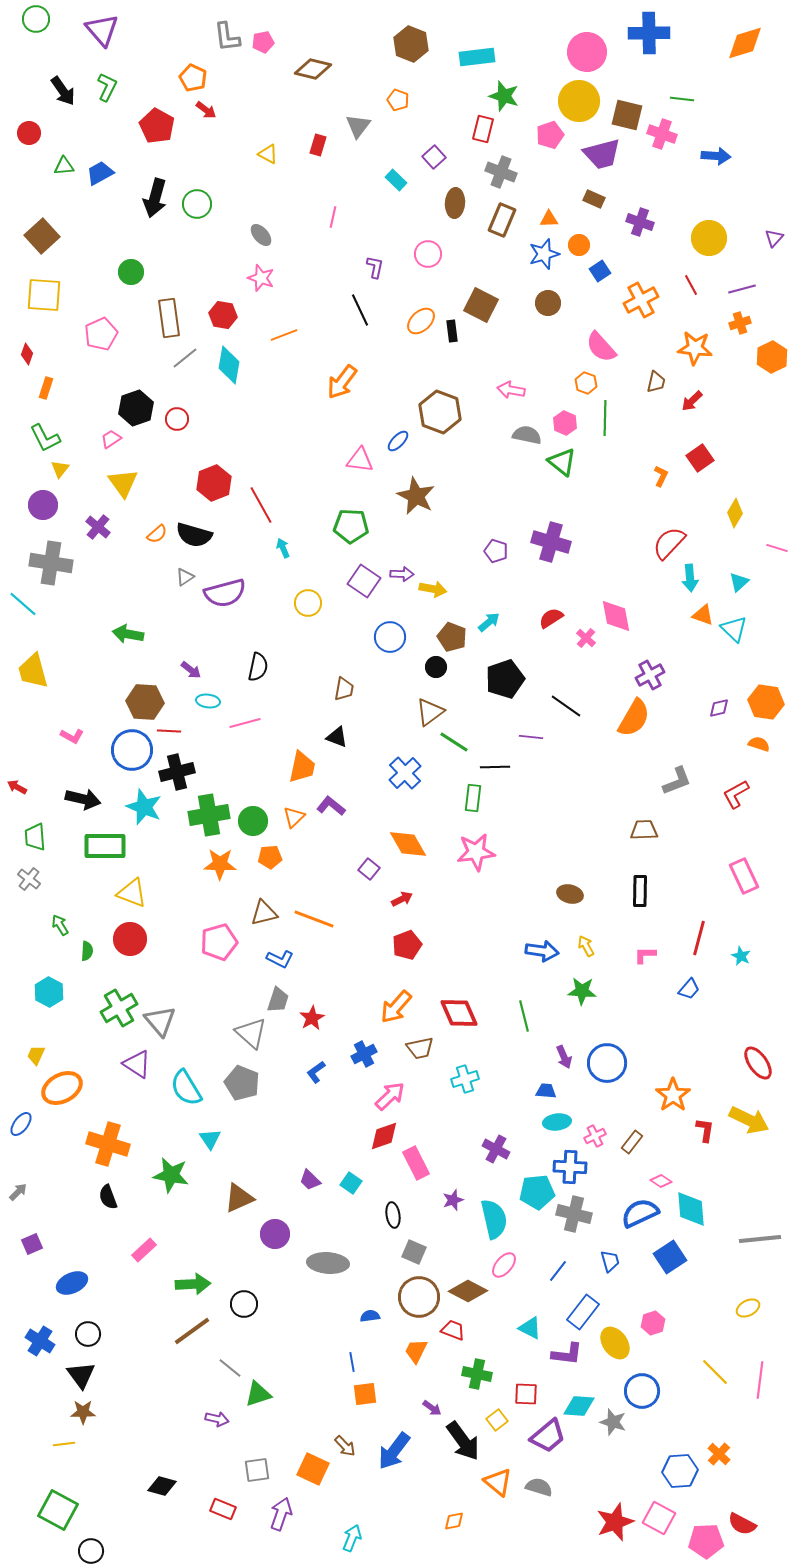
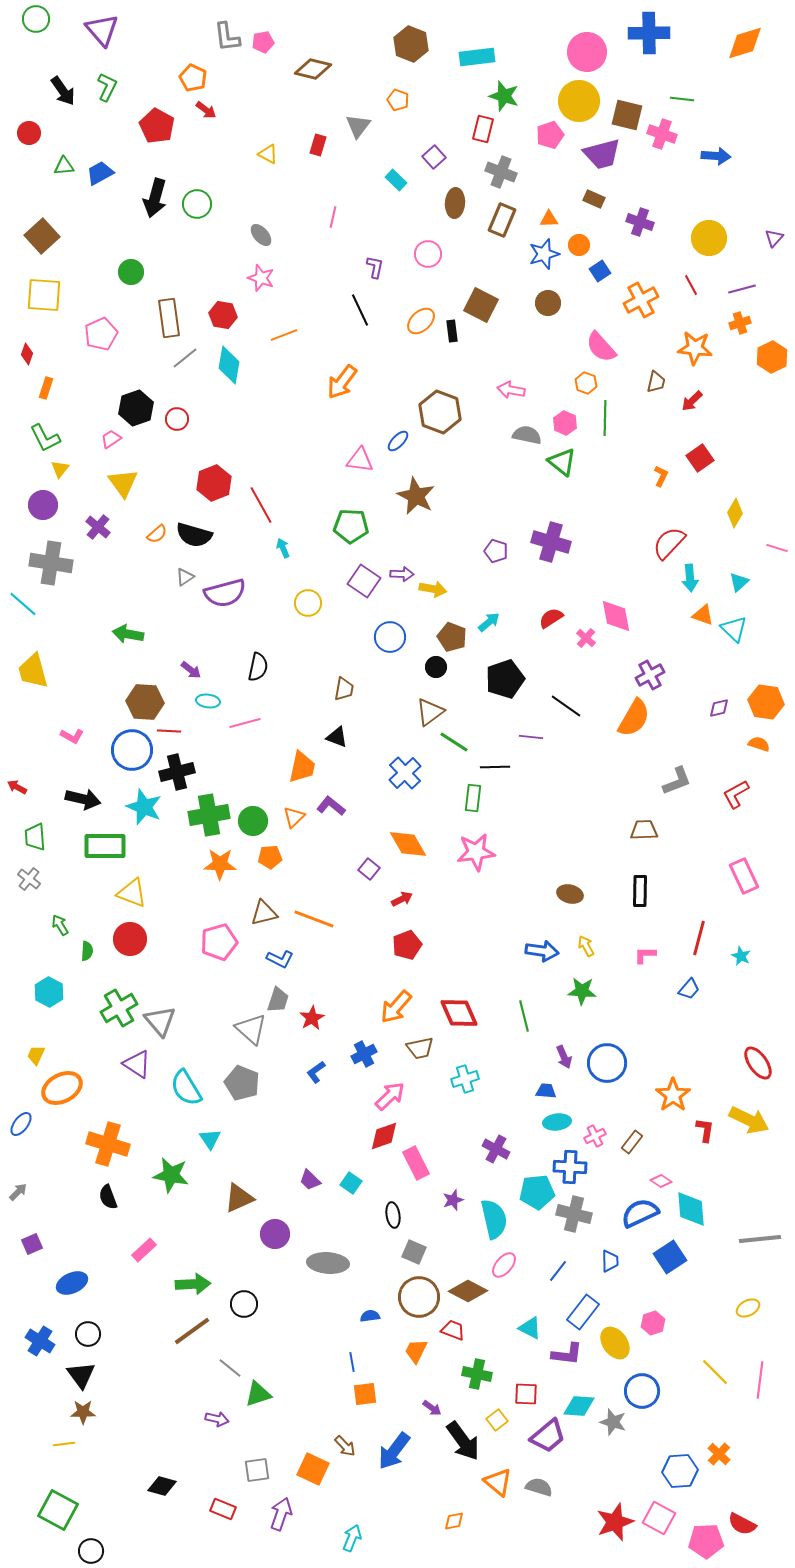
gray triangle at (251, 1033): moved 4 px up
blue trapezoid at (610, 1261): rotated 15 degrees clockwise
